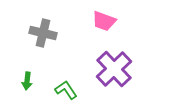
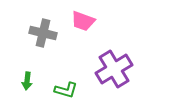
pink trapezoid: moved 21 px left
purple cross: rotated 12 degrees clockwise
green L-shape: rotated 140 degrees clockwise
